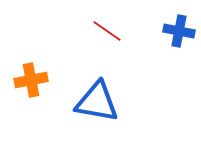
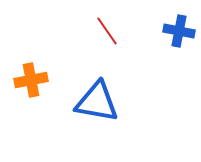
red line: rotated 20 degrees clockwise
